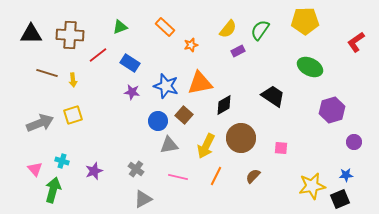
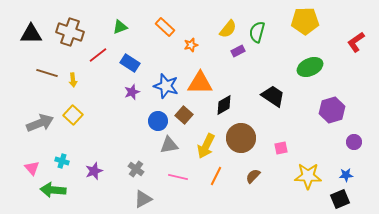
green semicircle at (260, 30): moved 3 px left, 2 px down; rotated 20 degrees counterclockwise
brown cross at (70, 35): moved 3 px up; rotated 16 degrees clockwise
green ellipse at (310, 67): rotated 50 degrees counterclockwise
orange triangle at (200, 83): rotated 12 degrees clockwise
purple star at (132, 92): rotated 28 degrees counterclockwise
yellow square at (73, 115): rotated 30 degrees counterclockwise
pink square at (281, 148): rotated 16 degrees counterclockwise
pink triangle at (35, 169): moved 3 px left, 1 px up
yellow star at (312, 186): moved 4 px left, 10 px up; rotated 12 degrees clockwise
green arrow at (53, 190): rotated 100 degrees counterclockwise
